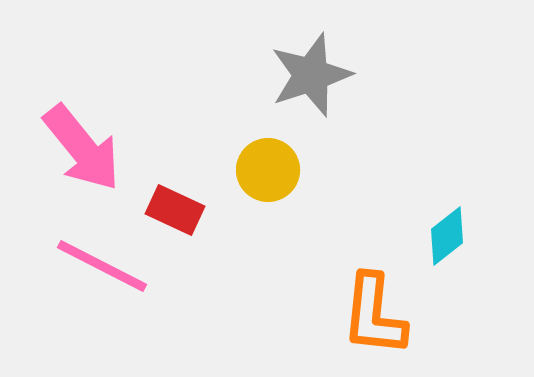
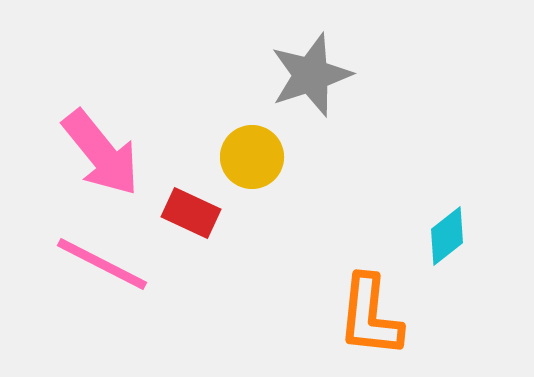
pink arrow: moved 19 px right, 5 px down
yellow circle: moved 16 px left, 13 px up
red rectangle: moved 16 px right, 3 px down
pink line: moved 2 px up
orange L-shape: moved 4 px left, 1 px down
